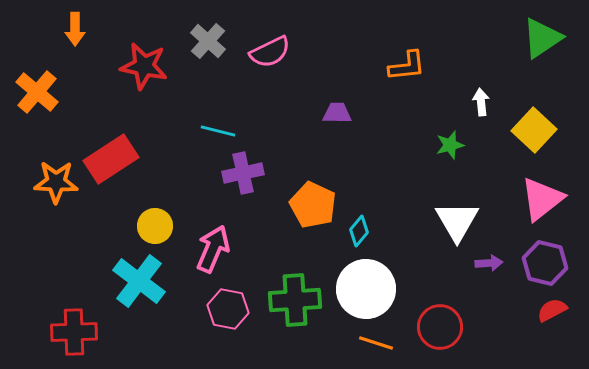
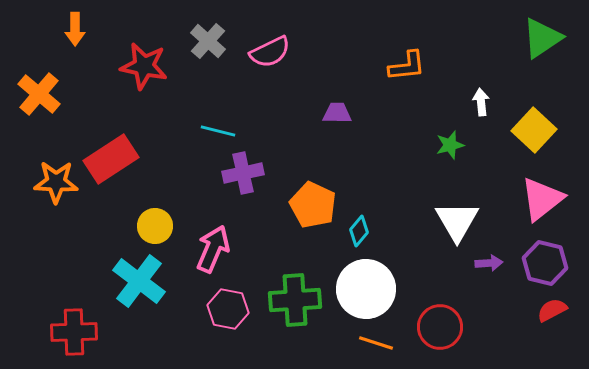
orange cross: moved 2 px right, 2 px down
